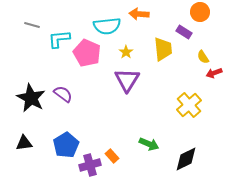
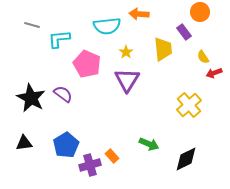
purple rectangle: rotated 21 degrees clockwise
pink pentagon: moved 11 px down
